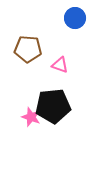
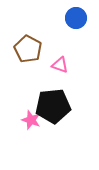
blue circle: moved 1 px right
brown pentagon: rotated 24 degrees clockwise
pink star: moved 3 px down
